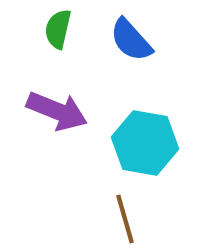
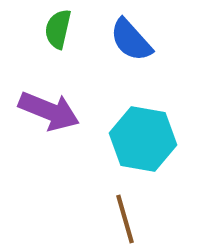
purple arrow: moved 8 px left
cyan hexagon: moved 2 px left, 4 px up
